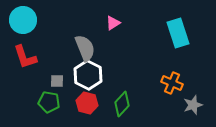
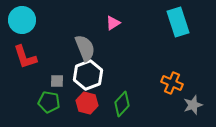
cyan circle: moved 1 px left
cyan rectangle: moved 11 px up
white hexagon: rotated 12 degrees clockwise
